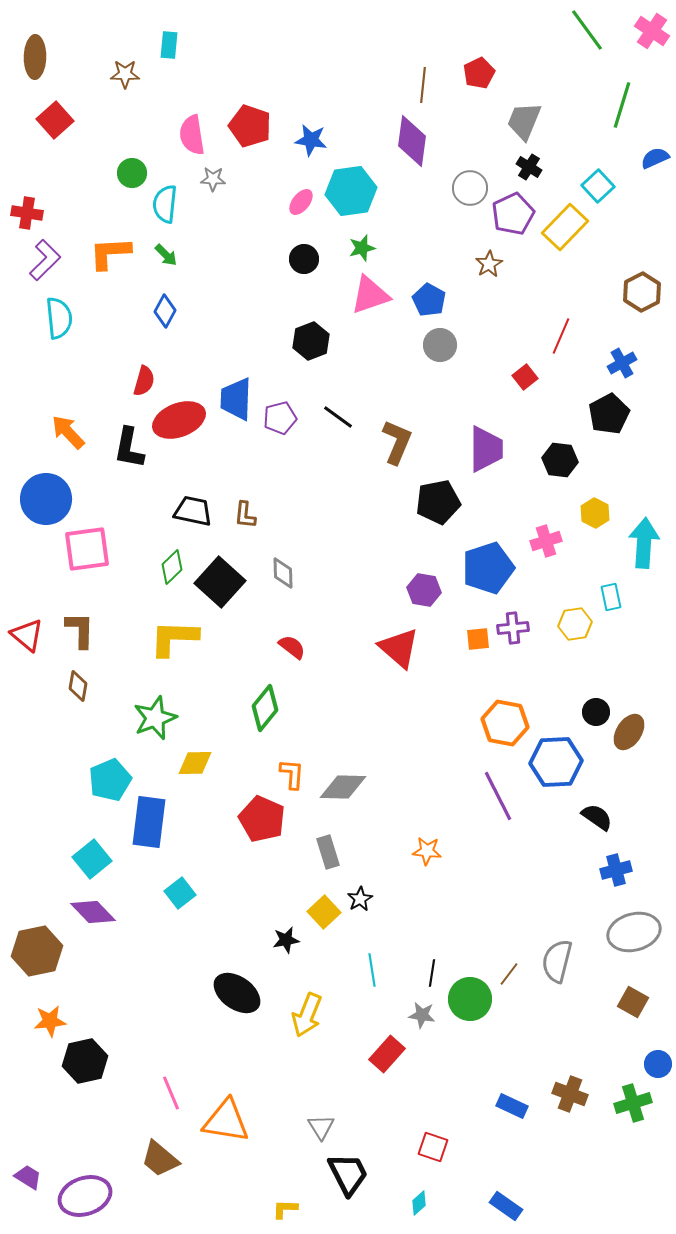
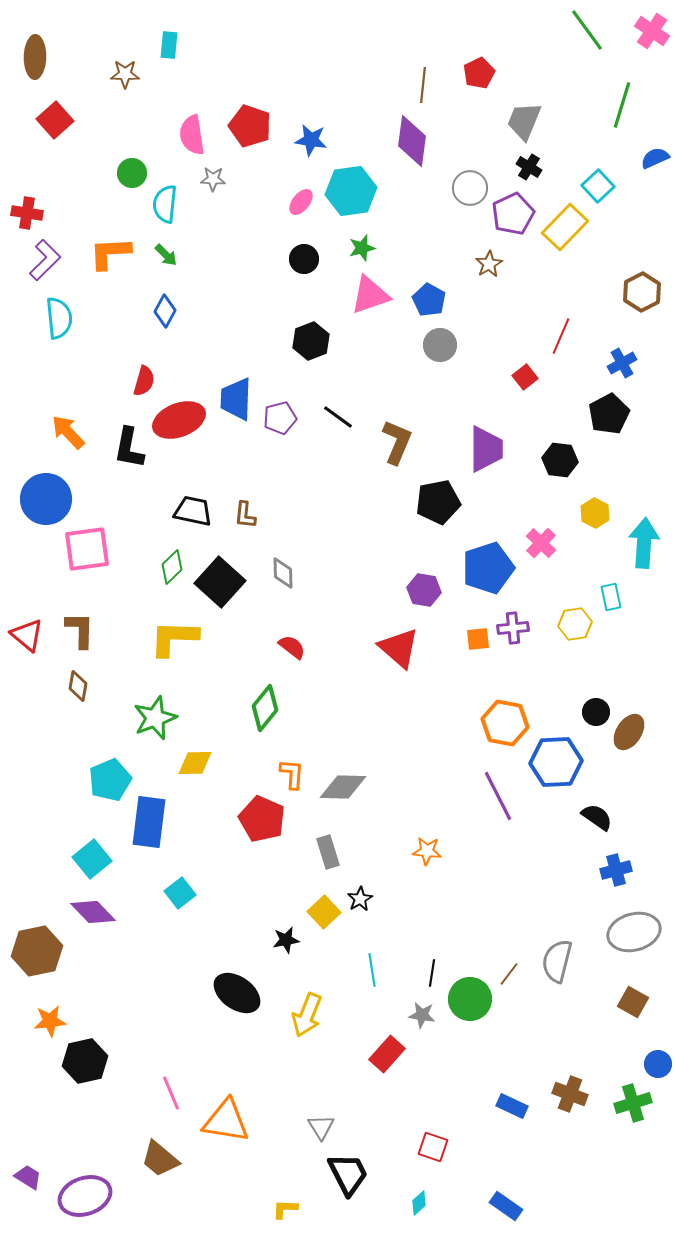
pink cross at (546, 541): moved 5 px left, 2 px down; rotated 28 degrees counterclockwise
